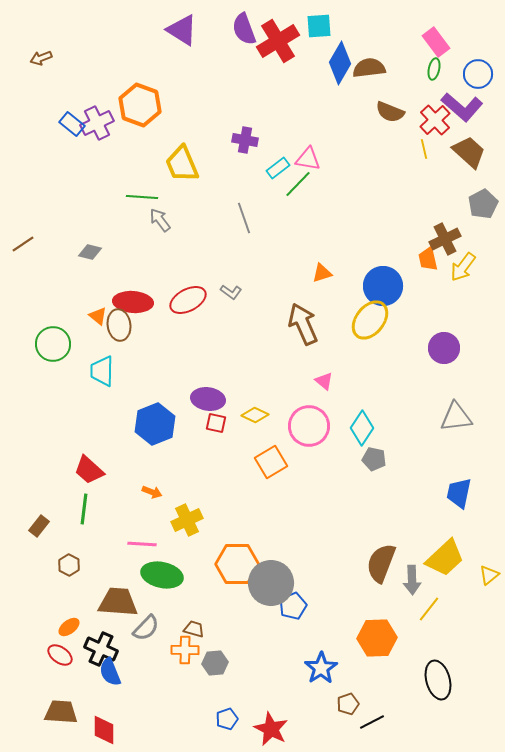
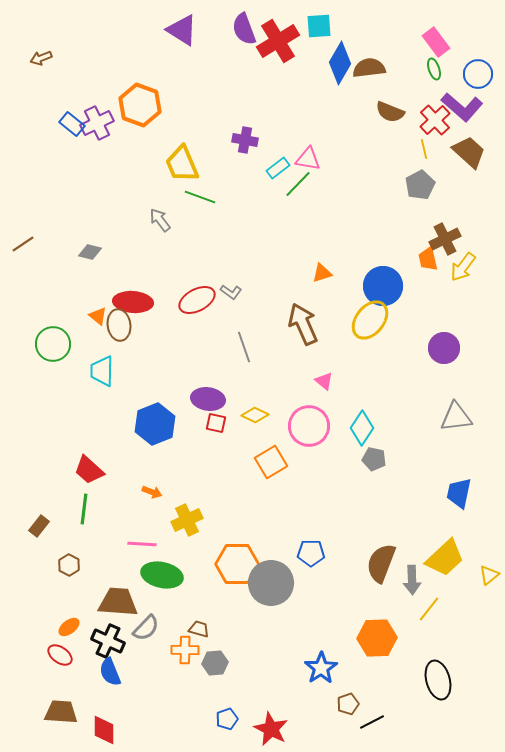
green ellipse at (434, 69): rotated 30 degrees counterclockwise
green line at (142, 197): moved 58 px right; rotated 16 degrees clockwise
gray pentagon at (483, 204): moved 63 px left, 19 px up
gray line at (244, 218): moved 129 px down
red ellipse at (188, 300): moved 9 px right
blue pentagon at (293, 606): moved 18 px right, 53 px up; rotated 24 degrees clockwise
brown trapezoid at (194, 629): moved 5 px right
black cross at (101, 649): moved 7 px right, 8 px up
